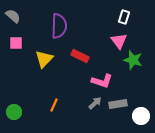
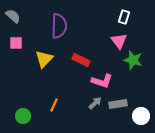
red rectangle: moved 1 px right, 4 px down
green circle: moved 9 px right, 4 px down
